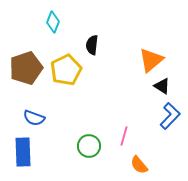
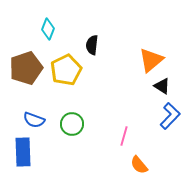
cyan diamond: moved 5 px left, 7 px down
blue semicircle: moved 2 px down
green circle: moved 17 px left, 22 px up
